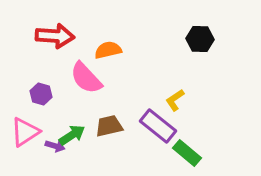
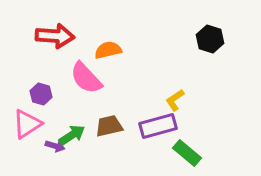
black hexagon: moved 10 px right; rotated 16 degrees clockwise
purple rectangle: rotated 54 degrees counterclockwise
pink triangle: moved 2 px right, 8 px up
